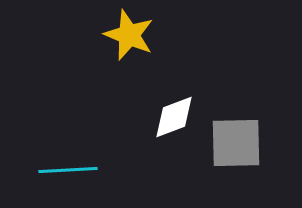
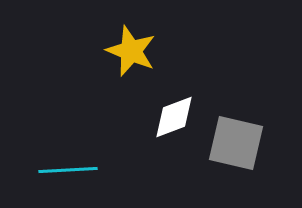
yellow star: moved 2 px right, 16 px down
gray square: rotated 14 degrees clockwise
